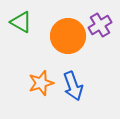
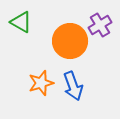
orange circle: moved 2 px right, 5 px down
